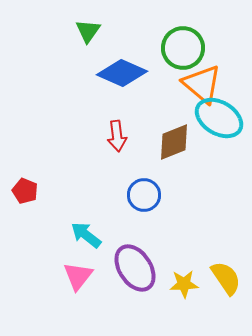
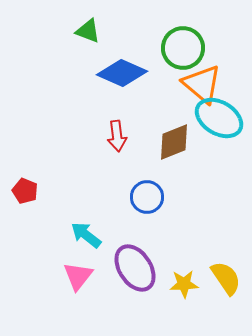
green triangle: rotated 44 degrees counterclockwise
blue circle: moved 3 px right, 2 px down
